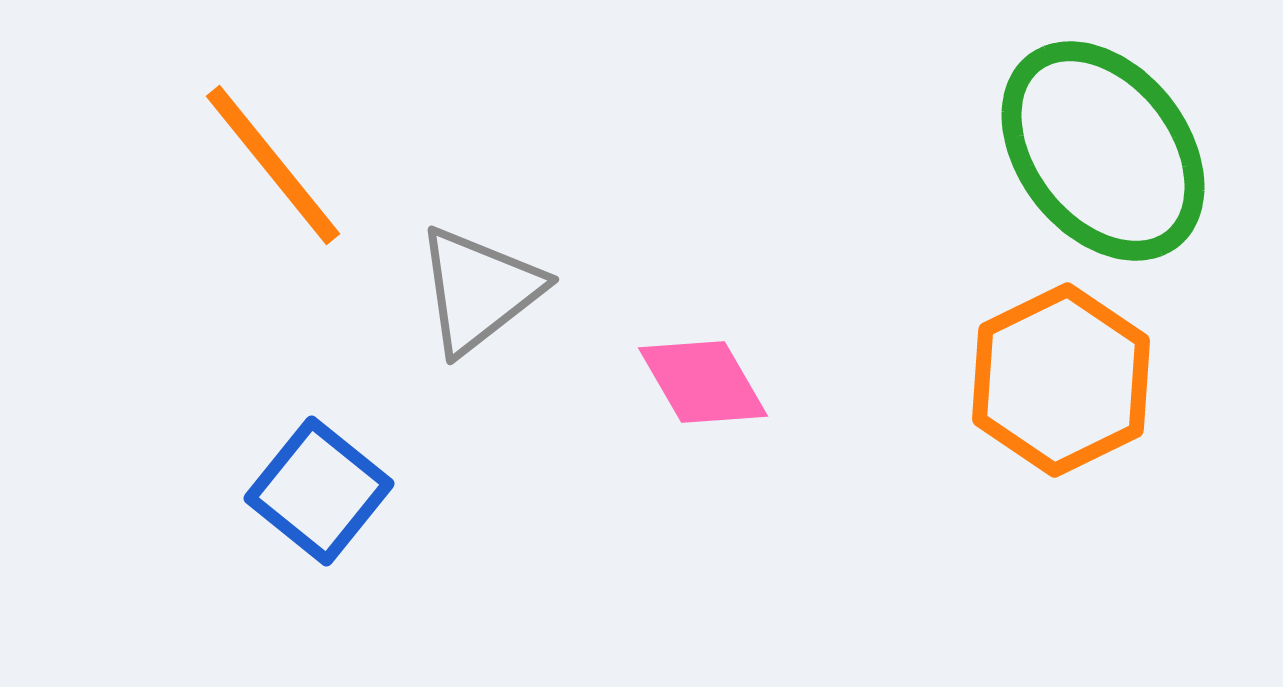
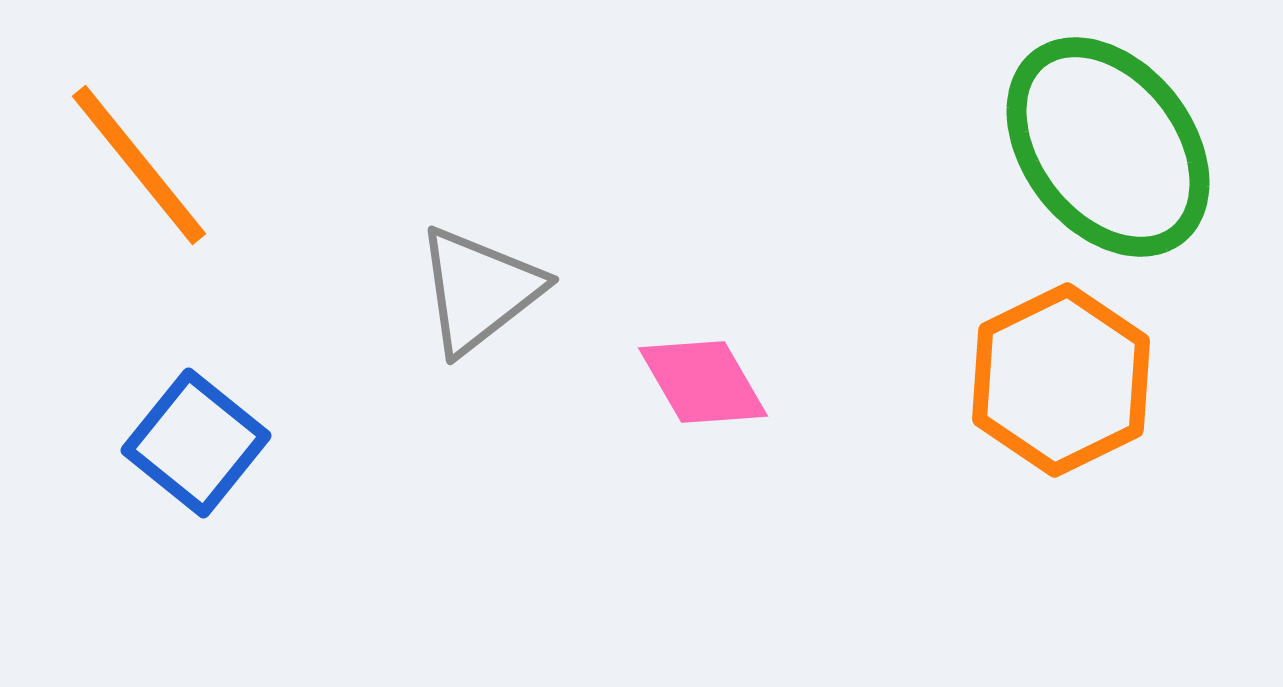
green ellipse: moved 5 px right, 4 px up
orange line: moved 134 px left
blue square: moved 123 px left, 48 px up
